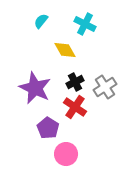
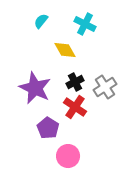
pink circle: moved 2 px right, 2 px down
